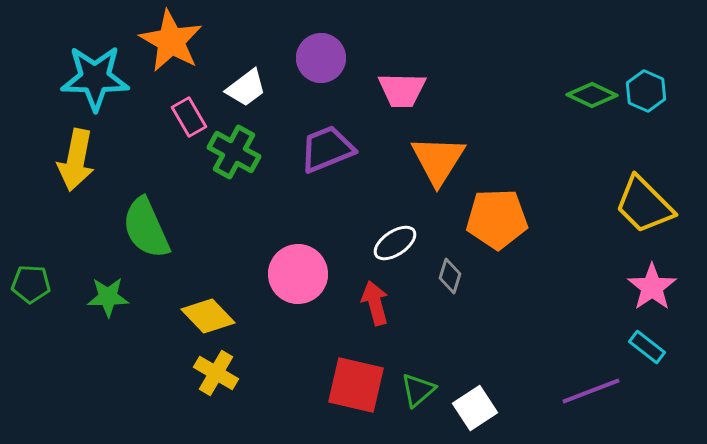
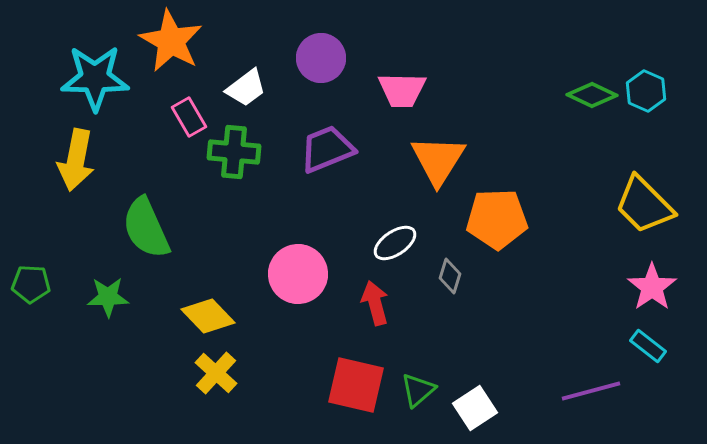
green cross: rotated 24 degrees counterclockwise
cyan rectangle: moved 1 px right, 1 px up
yellow cross: rotated 12 degrees clockwise
purple line: rotated 6 degrees clockwise
